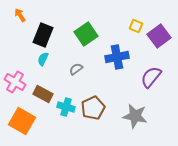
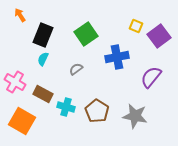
brown pentagon: moved 4 px right, 3 px down; rotated 15 degrees counterclockwise
